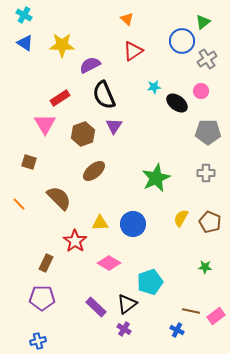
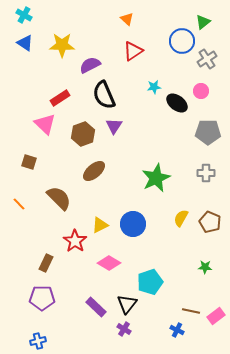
pink triangle at (45, 124): rotated 15 degrees counterclockwise
yellow triangle at (100, 223): moved 2 px down; rotated 24 degrees counterclockwise
black triangle at (127, 304): rotated 15 degrees counterclockwise
